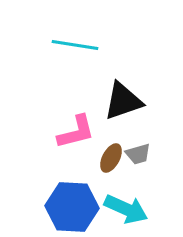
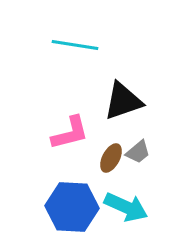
pink L-shape: moved 6 px left, 1 px down
gray trapezoid: moved 2 px up; rotated 24 degrees counterclockwise
cyan arrow: moved 2 px up
